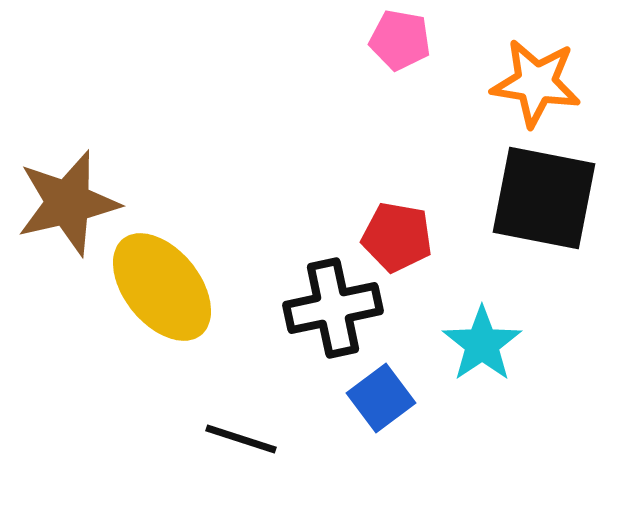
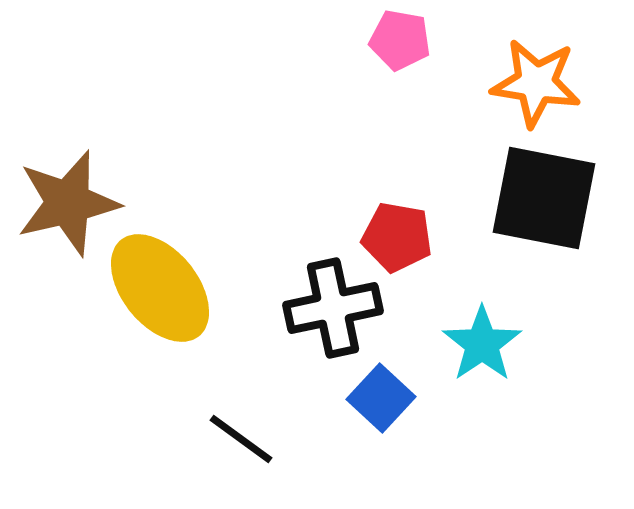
yellow ellipse: moved 2 px left, 1 px down
blue square: rotated 10 degrees counterclockwise
black line: rotated 18 degrees clockwise
